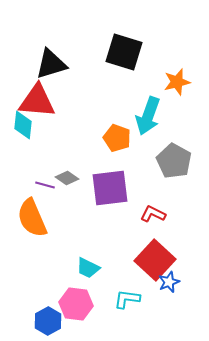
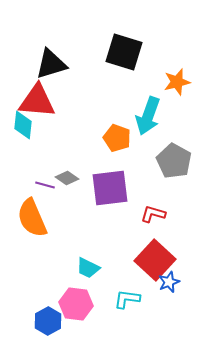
red L-shape: rotated 10 degrees counterclockwise
